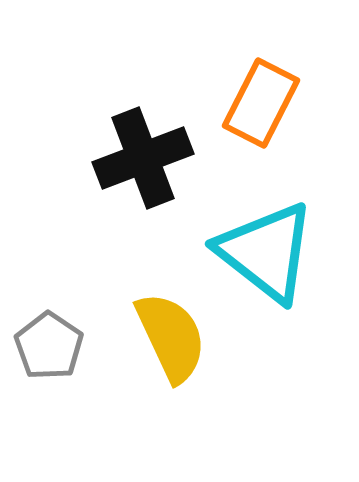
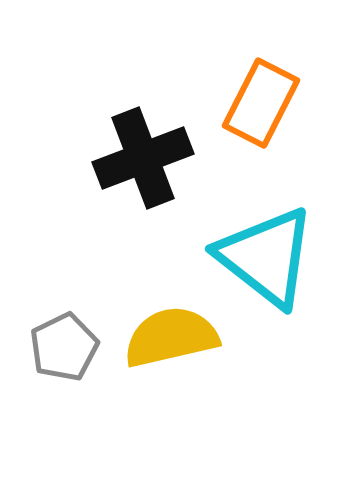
cyan triangle: moved 5 px down
yellow semicircle: rotated 78 degrees counterclockwise
gray pentagon: moved 15 px right, 1 px down; rotated 12 degrees clockwise
